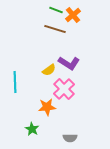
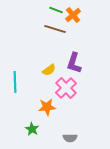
purple L-shape: moved 5 px right; rotated 75 degrees clockwise
pink cross: moved 2 px right, 1 px up
